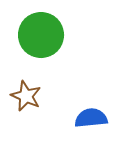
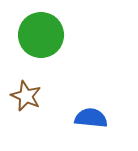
blue semicircle: rotated 12 degrees clockwise
